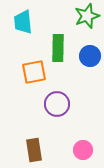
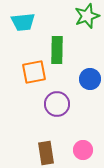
cyan trapezoid: rotated 90 degrees counterclockwise
green rectangle: moved 1 px left, 2 px down
blue circle: moved 23 px down
brown rectangle: moved 12 px right, 3 px down
